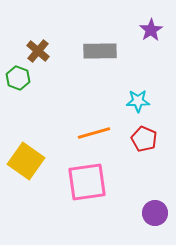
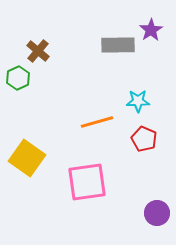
gray rectangle: moved 18 px right, 6 px up
green hexagon: rotated 15 degrees clockwise
orange line: moved 3 px right, 11 px up
yellow square: moved 1 px right, 3 px up
purple circle: moved 2 px right
